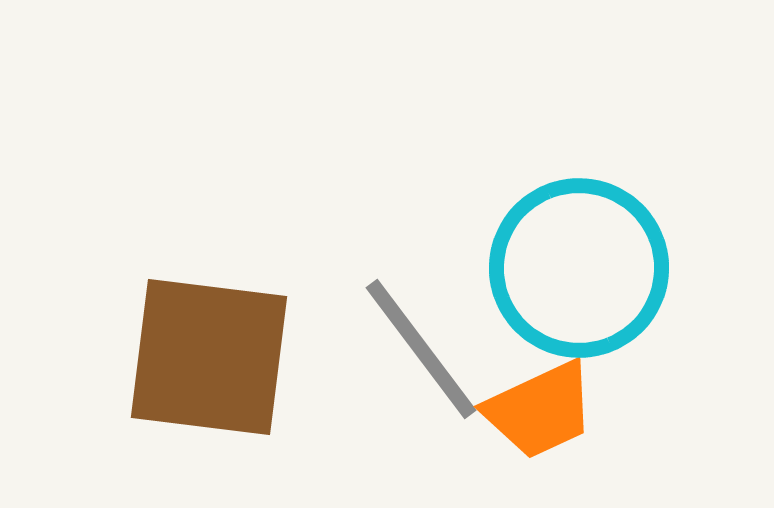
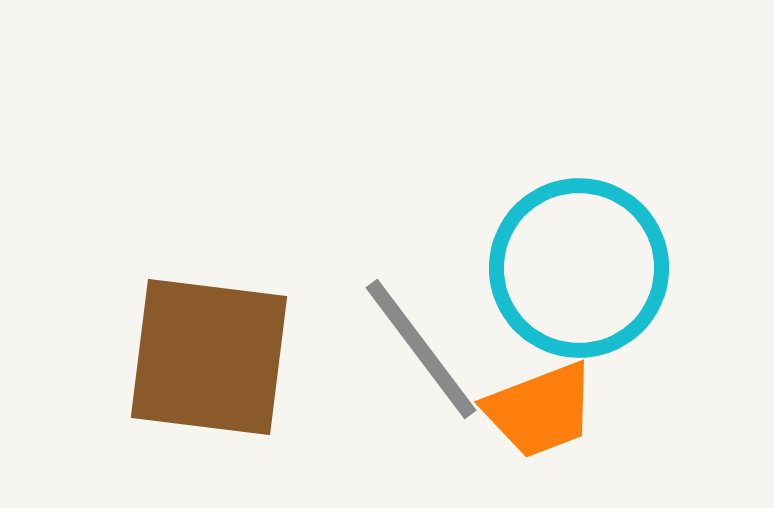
orange trapezoid: rotated 4 degrees clockwise
